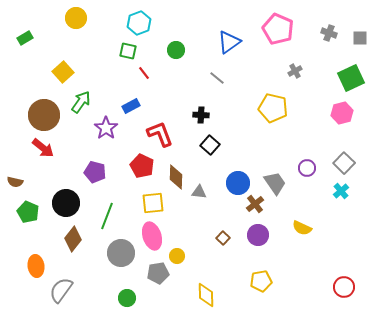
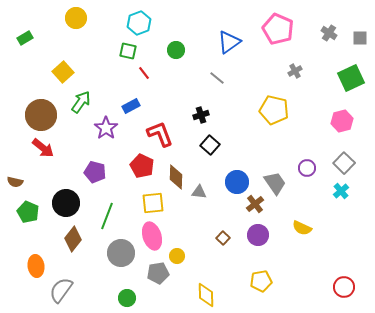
gray cross at (329, 33): rotated 14 degrees clockwise
yellow pentagon at (273, 108): moved 1 px right, 2 px down
pink hexagon at (342, 113): moved 8 px down
brown circle at (44, 115): moved 3 px left
black cross at (201, 115): rotated 21 degrees counterclockwise
blue circle at (238, 183): moved 1 px left, 1 px up
